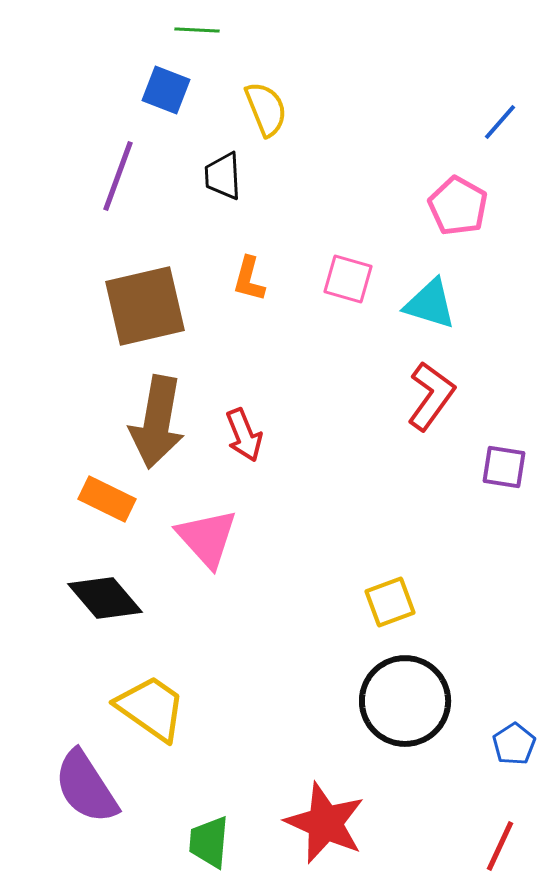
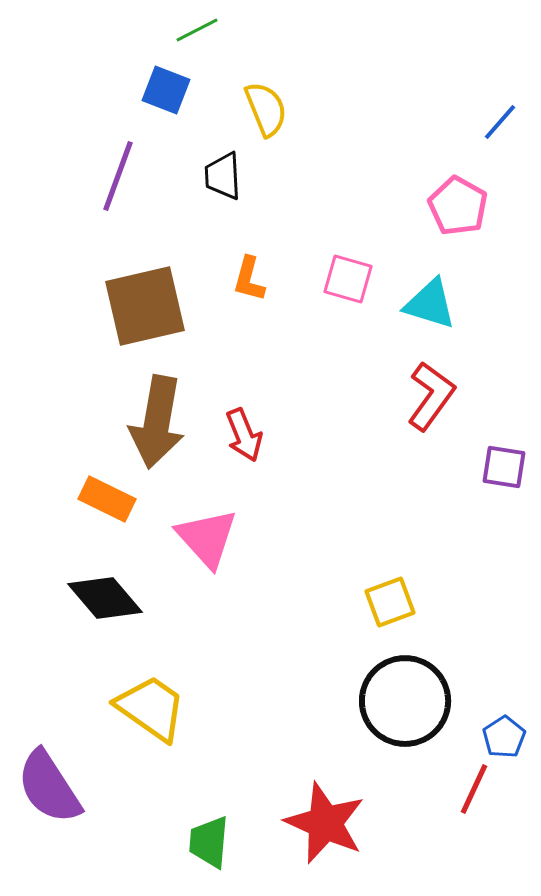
green line: rotated 30 degrees counterclockwise
blue pentagon: moved 10 px left, 7 px up
purple semicircle: moved 37 px left
red line: moved 26 px left, 57 px up
